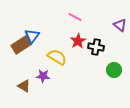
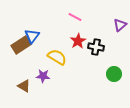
purple triangle: rotated 40 degrees clockwise
green circle: moved 4 px down
